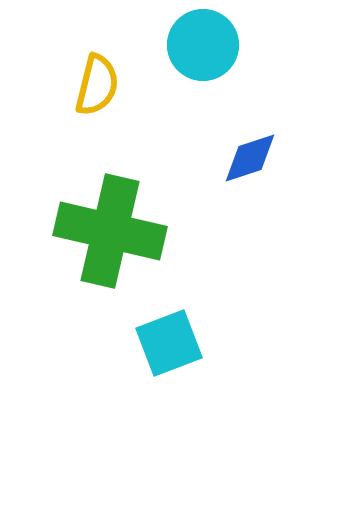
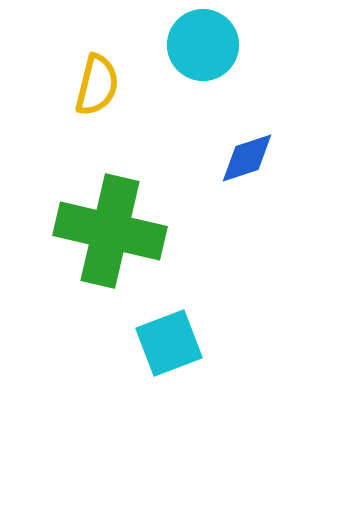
blue diamond: moved 3 px left
